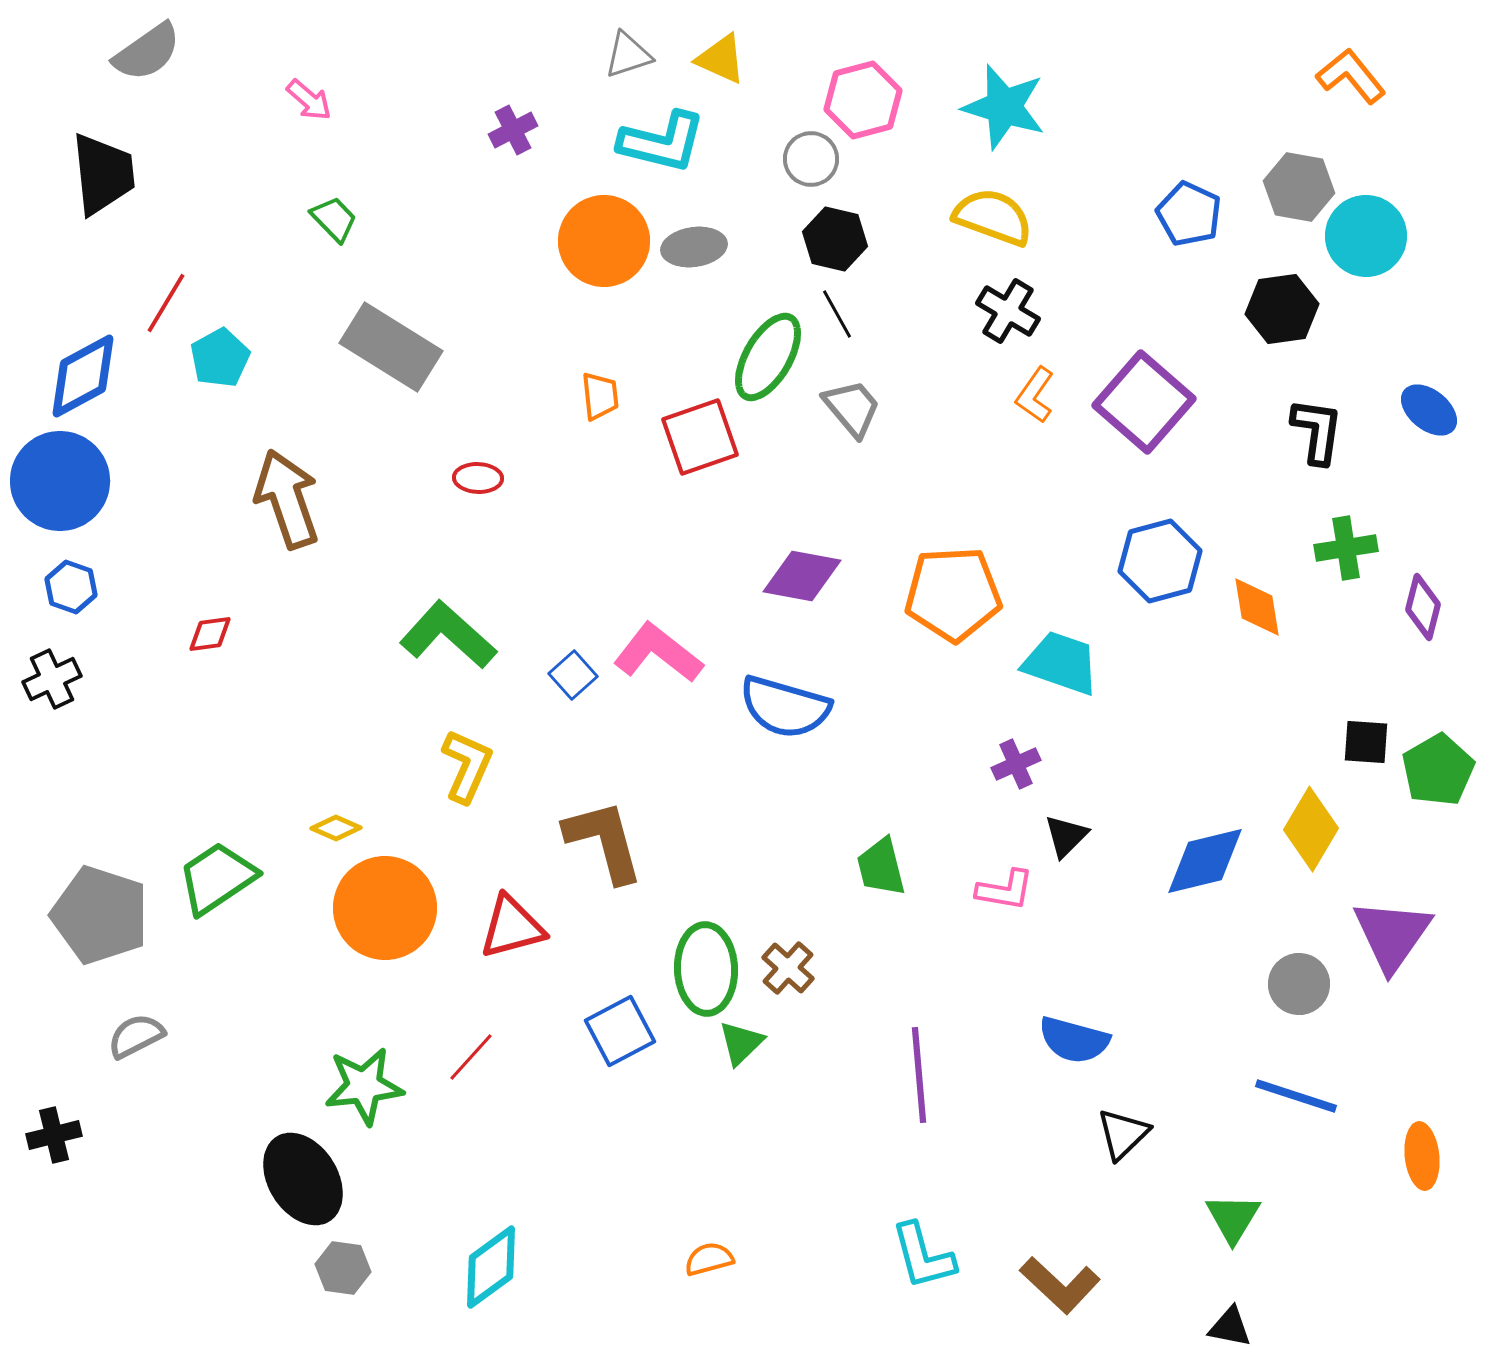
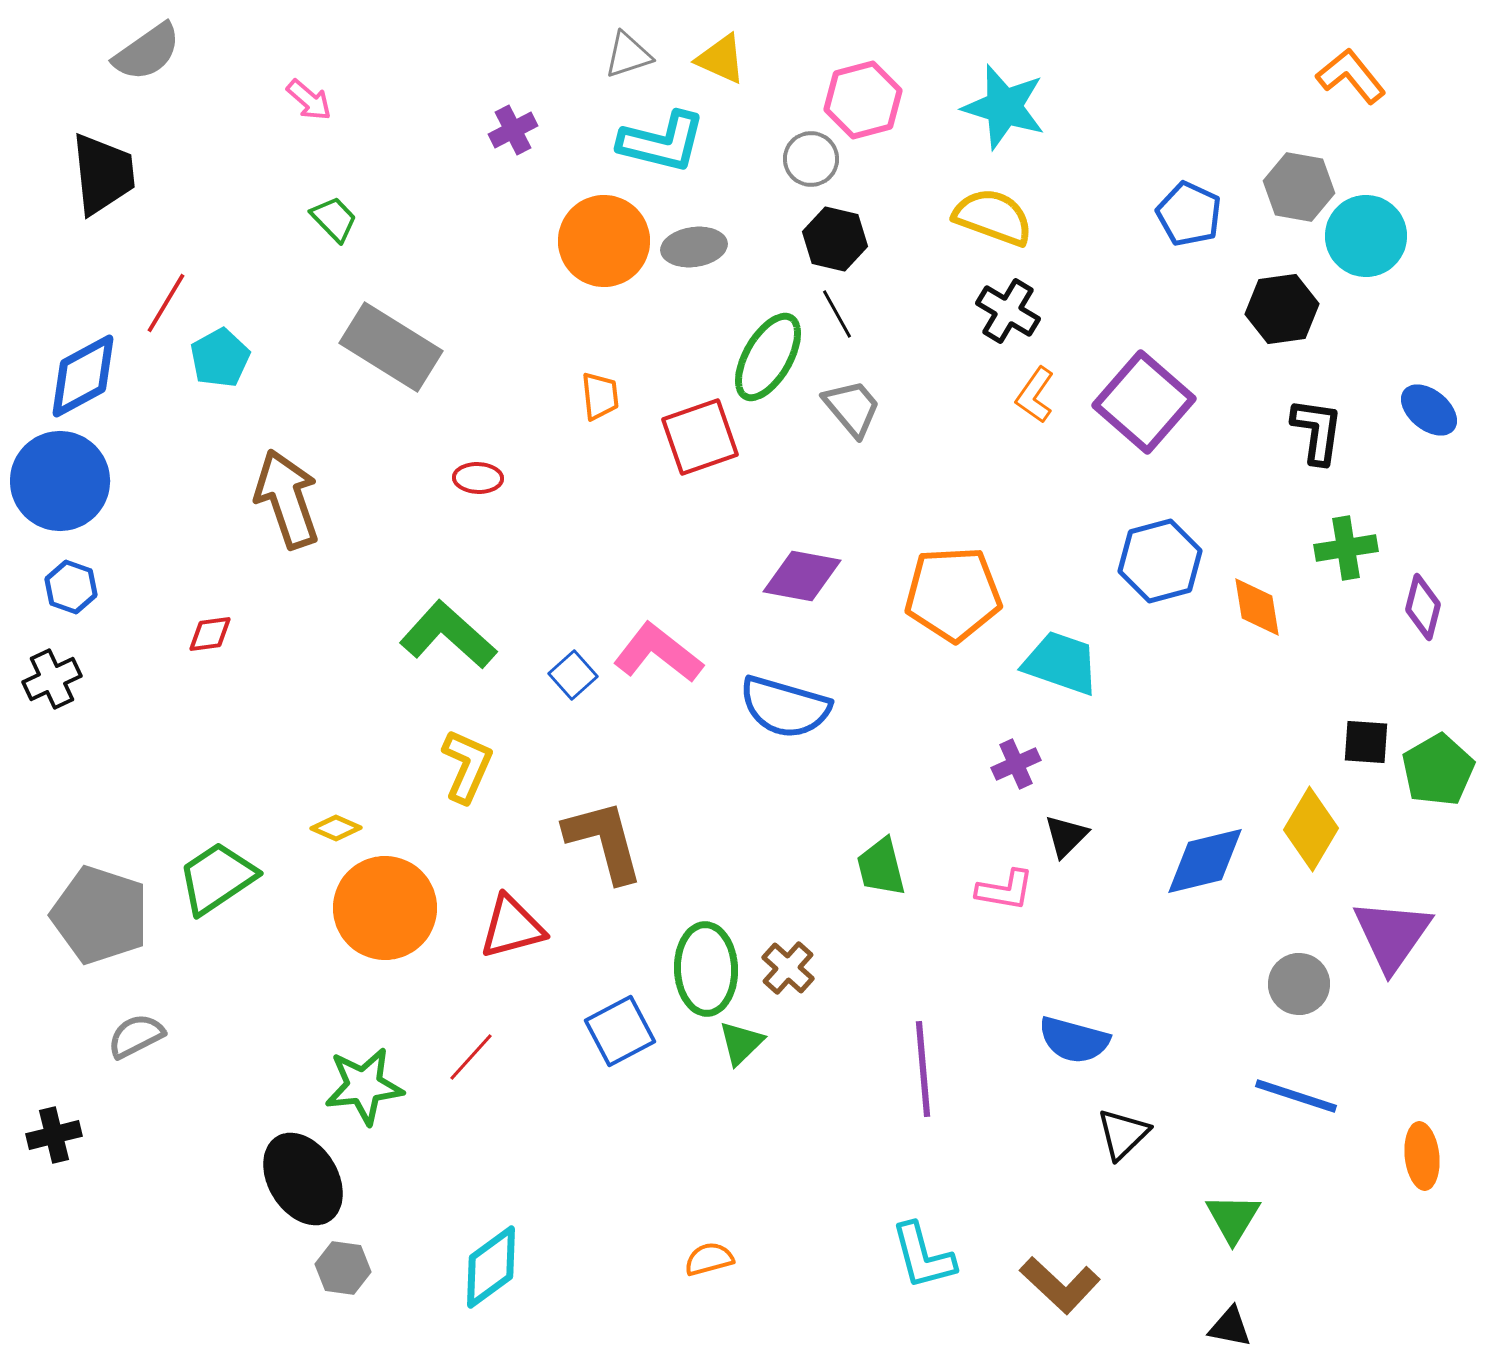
purple line at (919, 1075): moved 4 px right, 6 px up
